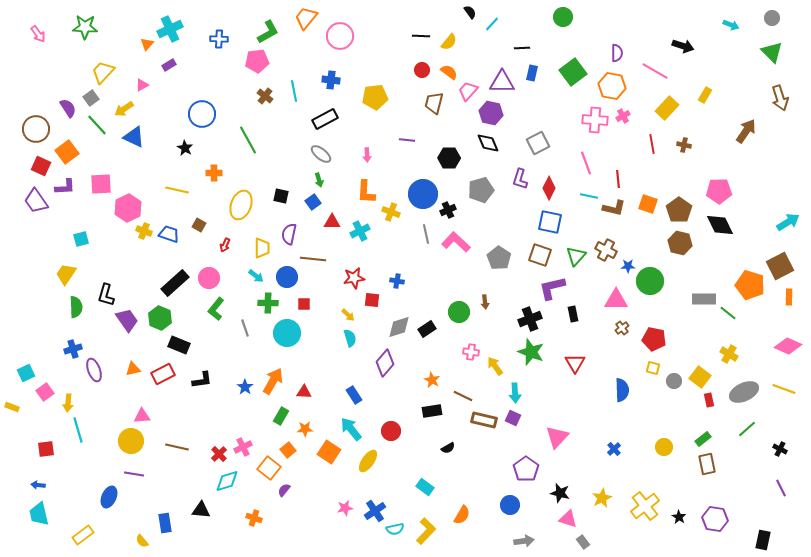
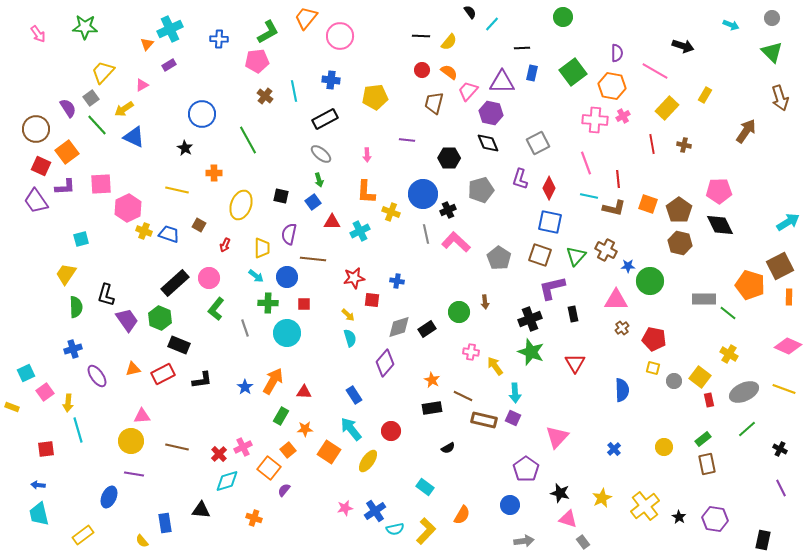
purple ellipse at (94, 370): moved 3 px right, 6 px down; rotated 15 degrees counterclockwise
black rectangle at (432, 411): moved 3 px up
